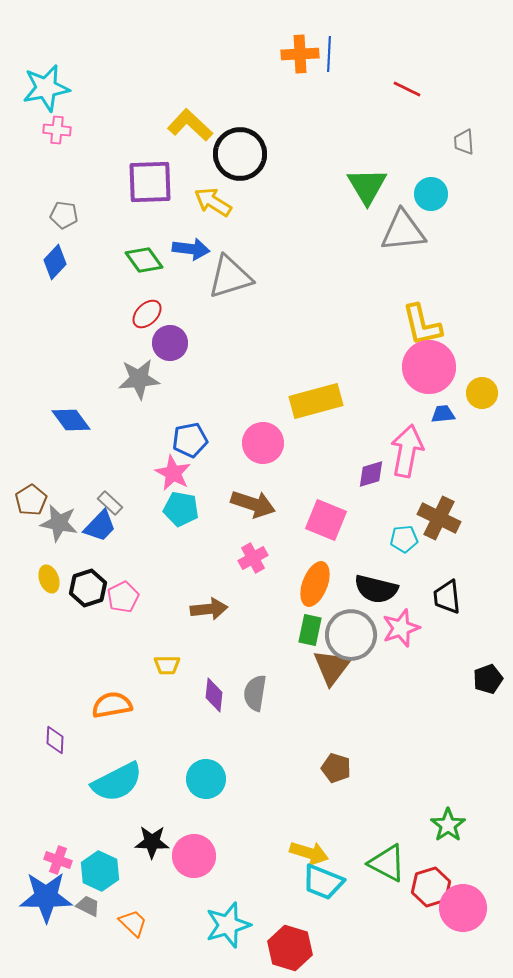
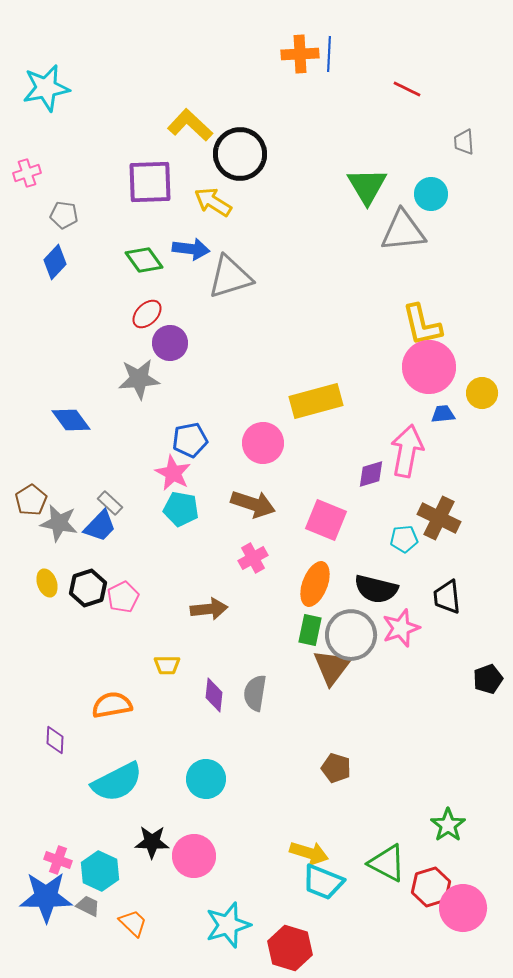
pink cross at (57, 130): moved 30 px left, 43 px down; rotated 24 degrees counterclockwise
yellow ellipse at (49, 579): moved 2 px left, 4 px down
